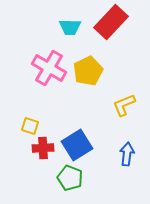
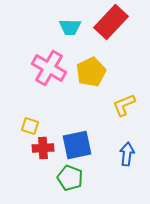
yellow pentagon: moved 3 px right, 1 px down
blue square: rotated 20 degrees clockwise
